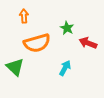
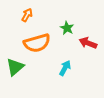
orange arrow: moved 3 px right, 1 px up; rotated 32 degrees clockwise
green triangle: rotated 36 degrees clockwise
